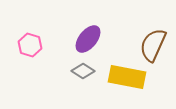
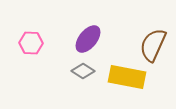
pink hexagon: moved 1 px right, 2 px up; rotated 15 degrees counterclockwise
